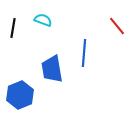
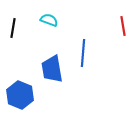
cyan semicircle: moved 6 px right
red line: moved 6 px right; rotated 30 degrees clockwise
blue line: moved 1 px left
blue hexagon: rotated 16 degrees counterclockwise
